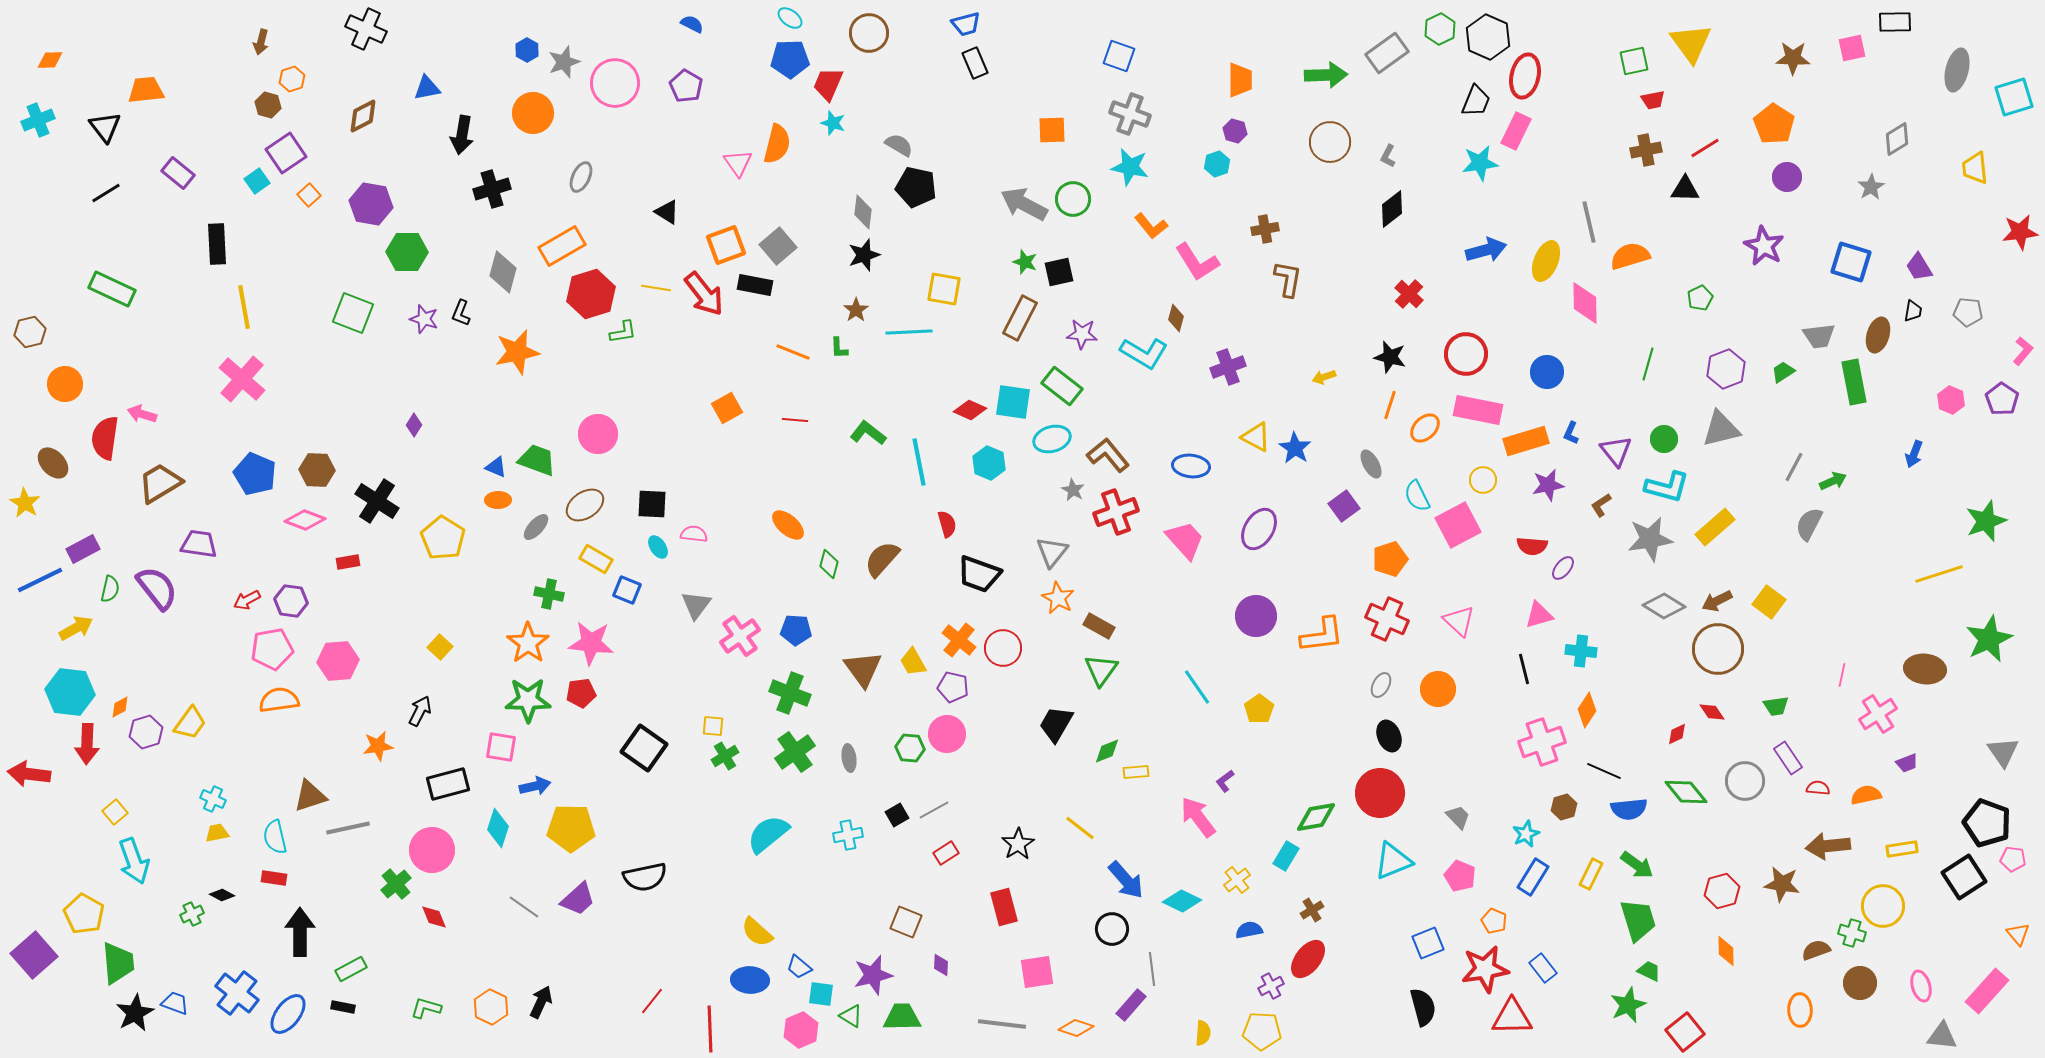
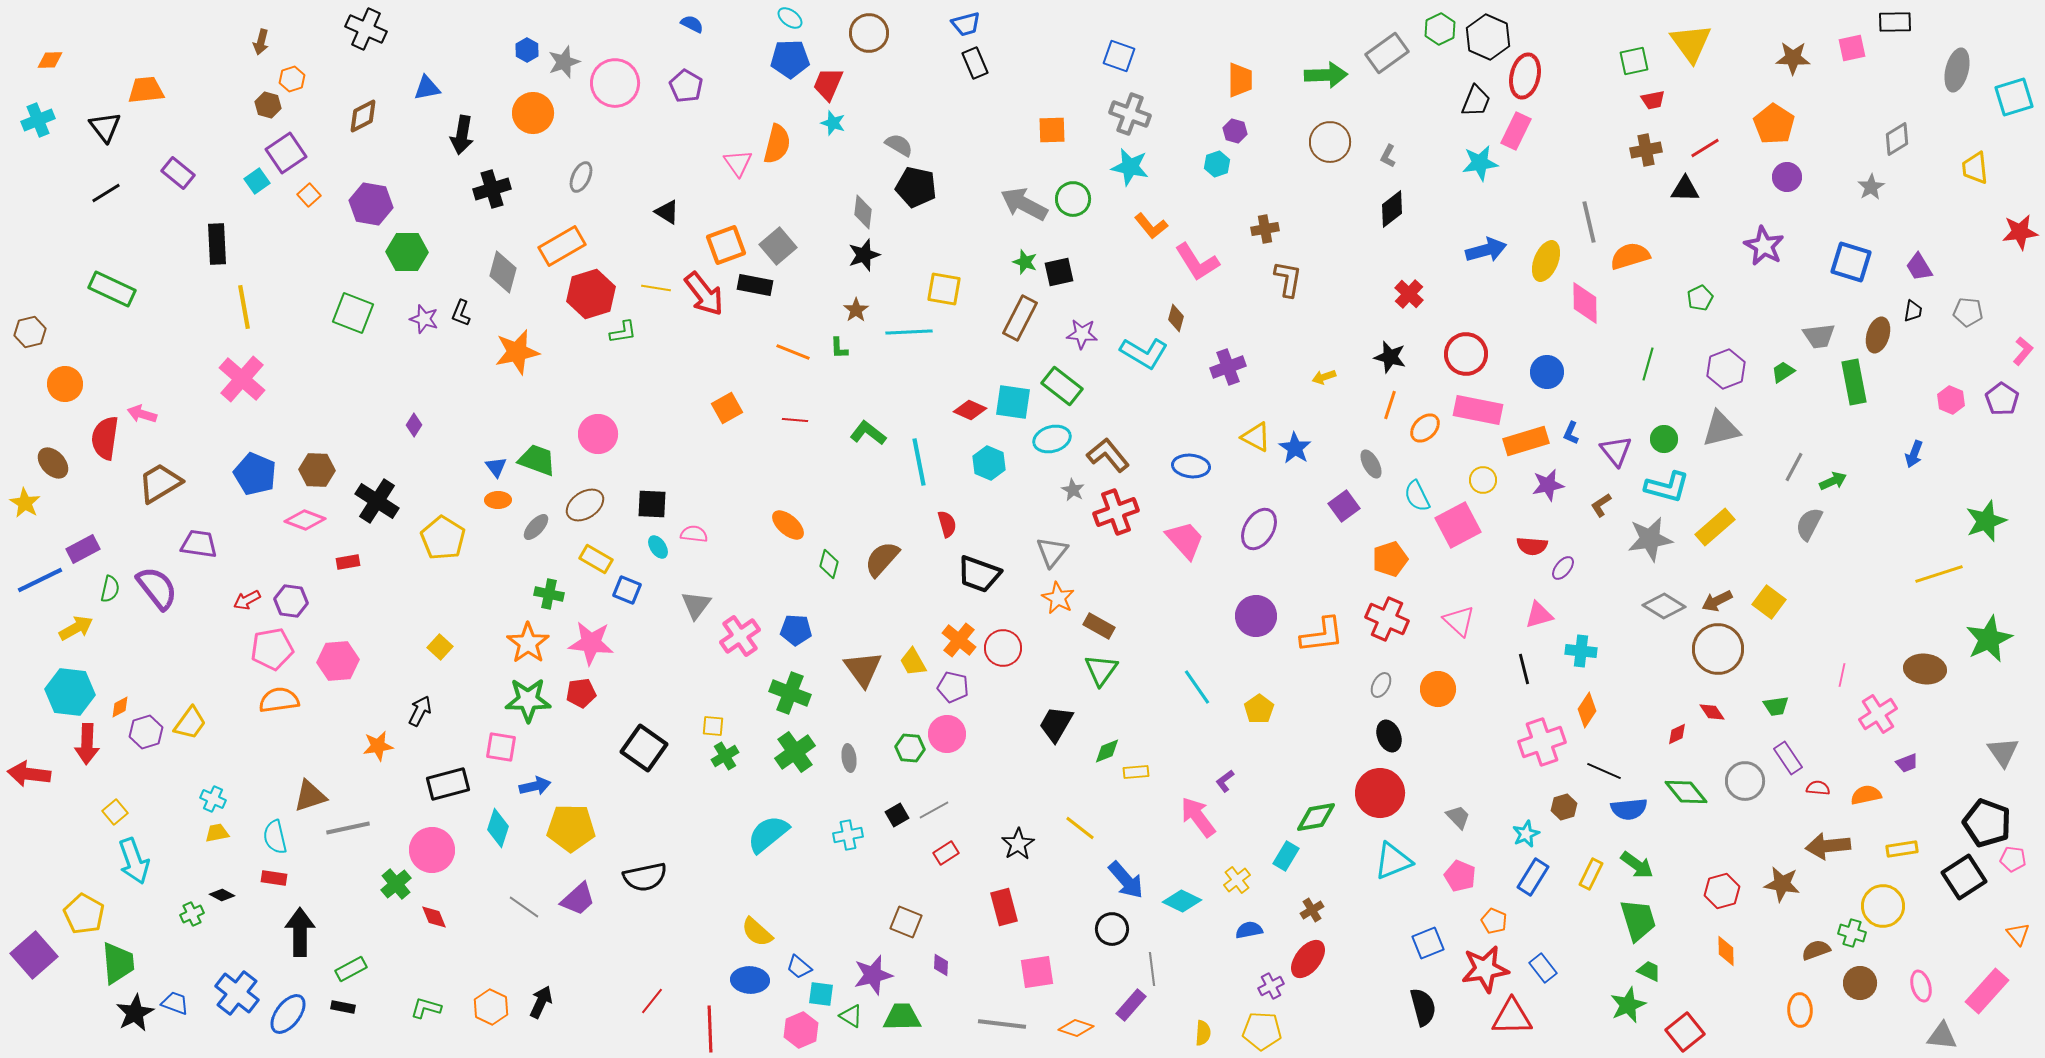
blue triangle at (496, 467): rotated 30 degrees clockwise
